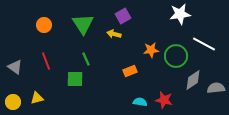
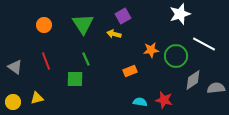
white star: rotated 10 degrees counterclockwise
